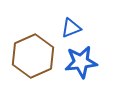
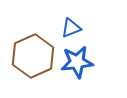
blue star: moved 4 px left
